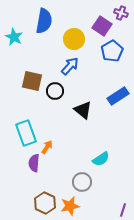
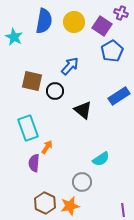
yellow circle: moved 17 px up
blue rectangle: moved 1 px right
cyan rectangle: moved 2 px right, 5 px up
purple line: rotated 24 degrees counterclockwise
